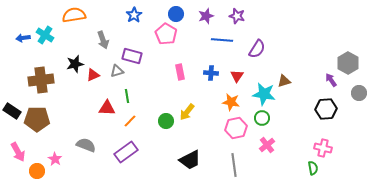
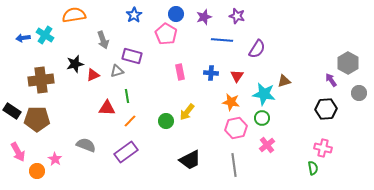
purple star at (206, 16): moved 2 px left, 1 px down
